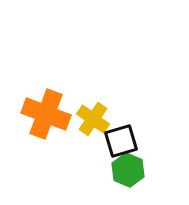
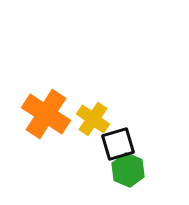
orange cross: rotated 12 degrees clockwise
black square: moved 3 px left, 3 px down
